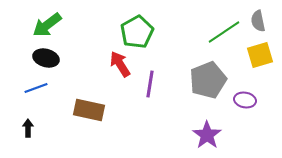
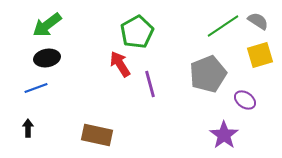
gray semicircle: rotated 135 degrees clockwise
green line: moved 1 px left, 6 px up
black ellipse: moved 1 px right; rotated 25 degrees counterclockwise
gray pentagon: moved 6 px up
purple line: rotated 24 degrees counterclockwise
purple ellipse: rotated 25 degrees clockwise
brown rectangle: moved 8 px right, 25 px down
purple star: moved 17 px right
